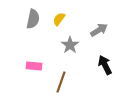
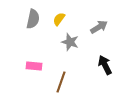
gray arrow: moved 3 px up
gray star: moved 3 px up; rotated 18 degrees counterclockwise
